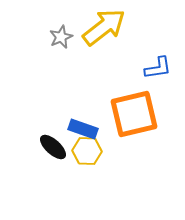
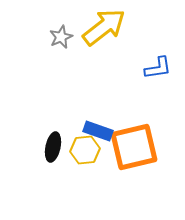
orange square: moved 33 px down
blue rectangle: moved 15 px right, 2 px down
black ellipse: rotated 60 degrees clockwise
yellow hexagon: moved 2 px left, 1 px up; rotated 8 degrees counterclockwise
